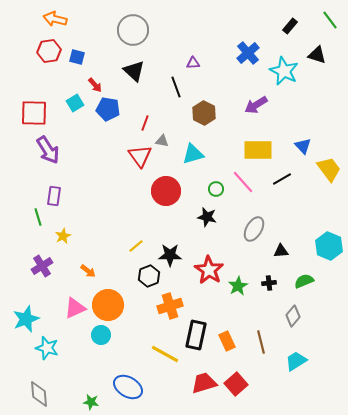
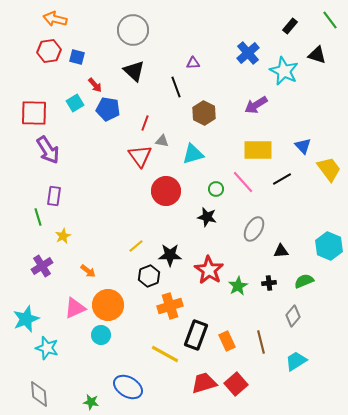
black rectangle at (196, 335): rotated 8 degrees clockwise
